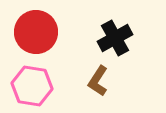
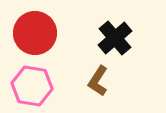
red circle: moved 1 px left, 1 px down
black cross: rotated 12 degrees counterclockwise
